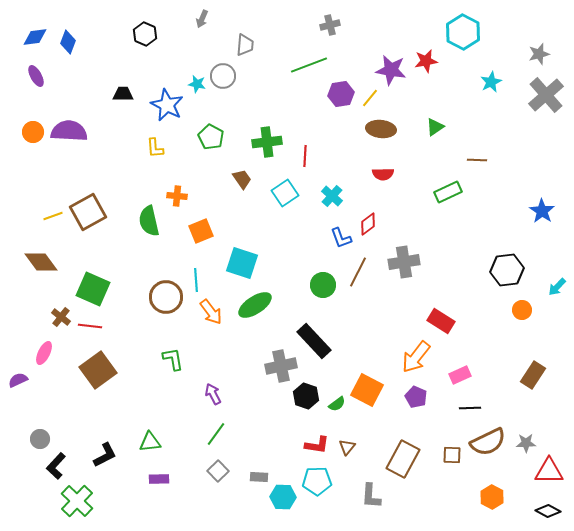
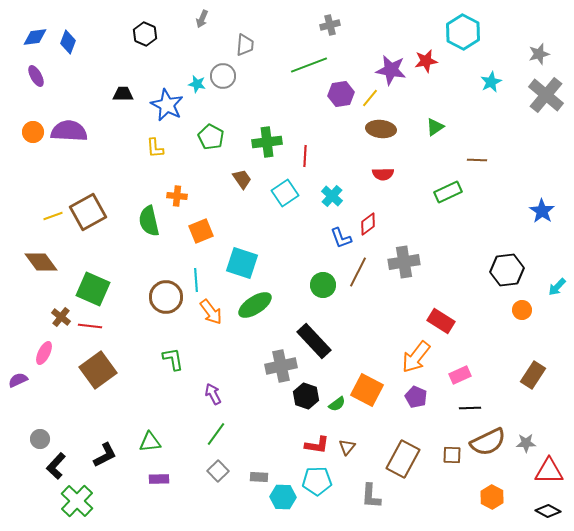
gray cross at (546, 95): rotated 9 degrees counterclockwise
